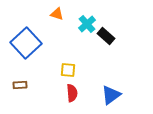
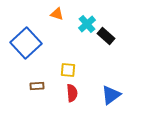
brown rectangle: moved 17 px right, 1 px down
